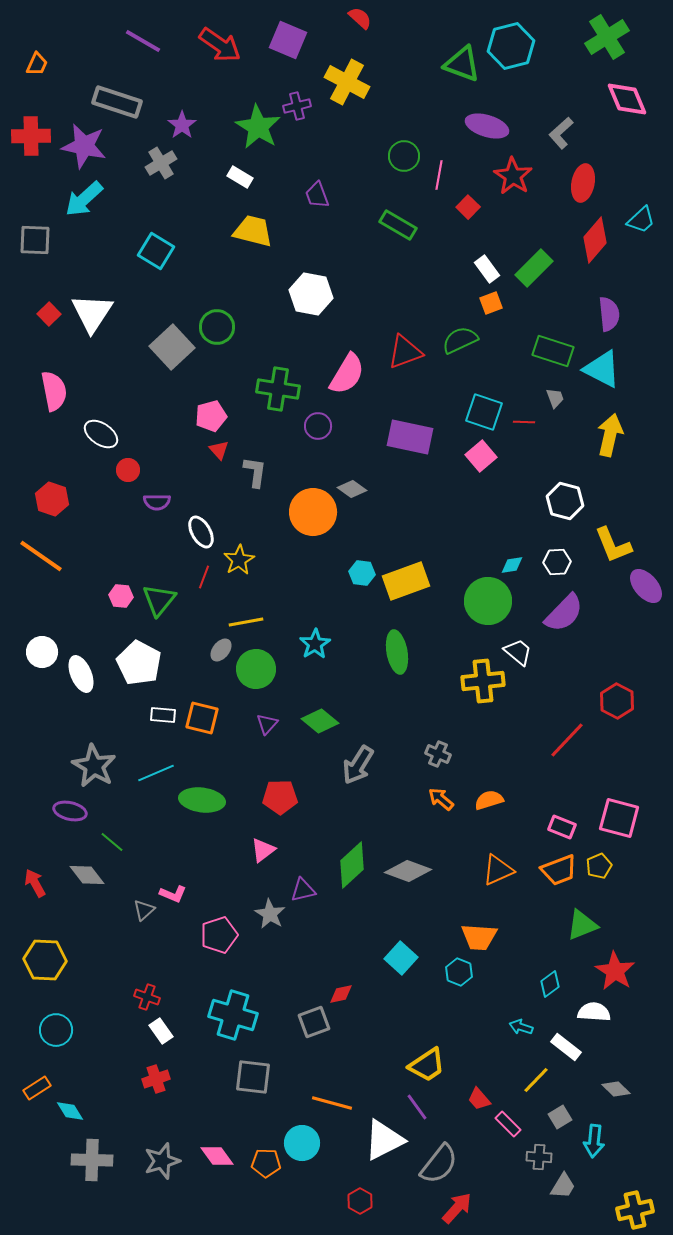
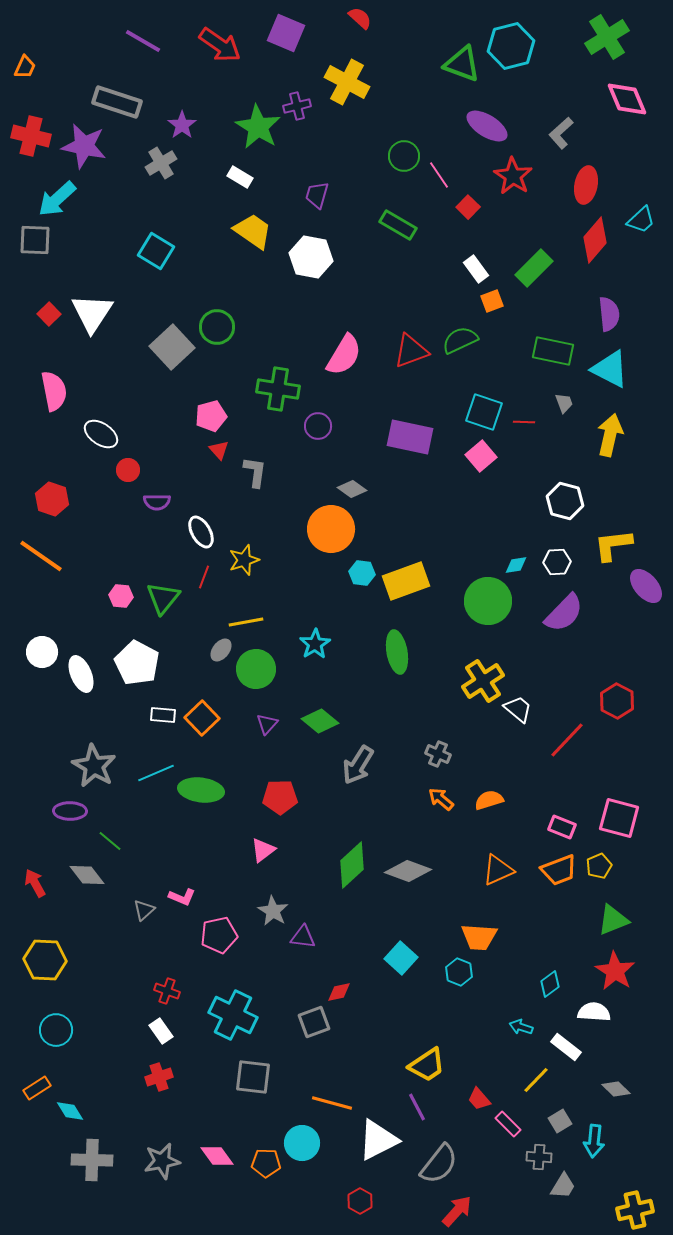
purple square at (288, 40): moved 2 px left, 7 px up
orange trapezoid at (37, 64): moved 12 px left, 3 px down
purple ellipse at (487, 126): rotated 15 degrees clockwise
red cross at (31, 136): rotated 15 degrees clockwise
pink line at (439, 175): rotated 44 degrees counterclockwise
red ellipse at (583, 183): moved 3 px right, 2 px down
purple trapezoid at (317, 195): rotated 36 degrees clockwise
cyan arrow at (84, 199): moved 27 px left
yellow trapezoid at (253, 231): rotated 21 degrees clockwise
white rectangle at (487, 269): moved 11 px left
white hexagon at (311, 294): moved 37 px up
orange square at (491, 303): moved 1 px right, 2 px up
green rectangle at (553, 351): rotated 6 degrees counterclockwise
red triangle at (405, 352): moved 6 px right, 1 px up
cyan triangle at (602, 369): moved 8 px right
pink semicircle at (347, 374): moved 3 px left, 19 px up
gray trapezoid at (555, 398): moved 9 px right, 5 px down
orange circle at (313, 512): moved 18 px right, 17 px down
yellow L-shape at (613, 545): rotated 105 degrees clockwise
yellow star at (239, 560): moved 5 px right; rotated 12 degrees clockwise
cyan diamond at (512, 565): moved 4 px right
green triangle at (159, 600): moved 4 px right, 2 px up
white trapezoid at (518, 652): moved 57 px down
white pentagon at (139, 663): moved 2 px left
yellow cross at (483, 681): rotated 27 degrees counterclockwise
orange square at (202, 718): rotated 32 degrees clockwise
green ellipse at (202, 800): moved 1 px left, 10 px up
purple ellipse at (70, 811): rotated 12 degrees counterclockwise
green line at (112, 842): moved 2 px left, 1 px up
purple triangle at (303, 890): moved 47 px down; rotated 20 degrees clockwise
pink L-shape at (173, 894): moved 9 px right, 3 px down
gray star at (270, 914): moved 3 px right, 3 px up
green triangle at (582, 925): moved 31 px right, 5 px up
pink pentagon at (219, 935): rotated 6 degrees clockwise
red diamond at (341, 994): moved 2 px left, 2 px up
red cross at (147, 997): moved 20 px right, 6 px up
cyan cross at (233, 1015): rotated 9 degrees clockwise
red cross at (156, 1079): moved 3 px right, 2 px up
purple line at (417, 1107): rotated 8 degrees clockwise
gray square at (560, 1117): moved 4 px down
white triangle at (384, 1140): moved 6 px left
gray star at (162, 1161): rotated 6 degrees clockwise
red arrow at (457, 1208): moved 3 px down
